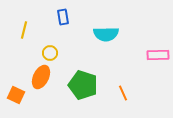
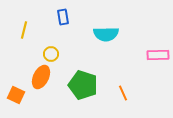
yellow circle: moved 1 px right, 1 px down
